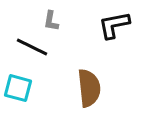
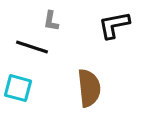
black line: rotated 8 degrees counterclockwise
